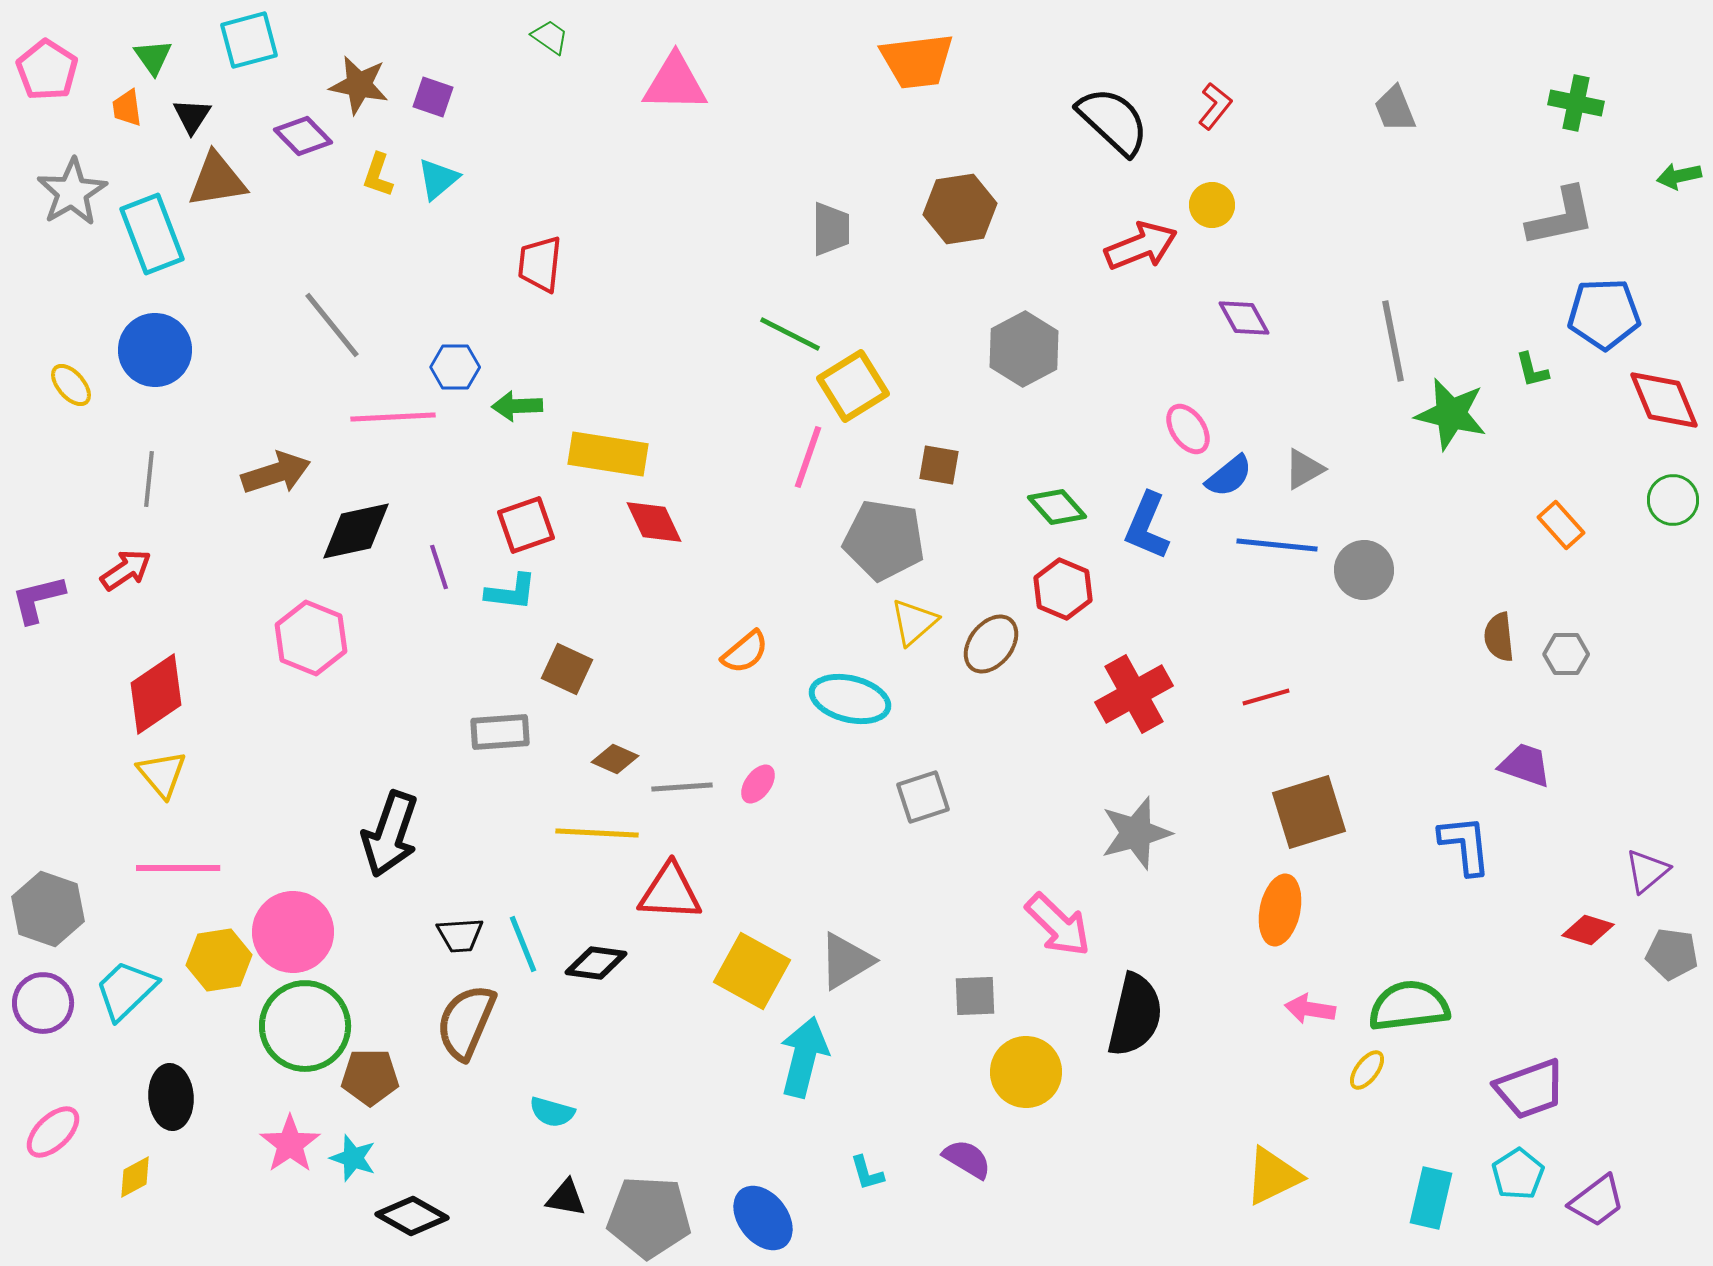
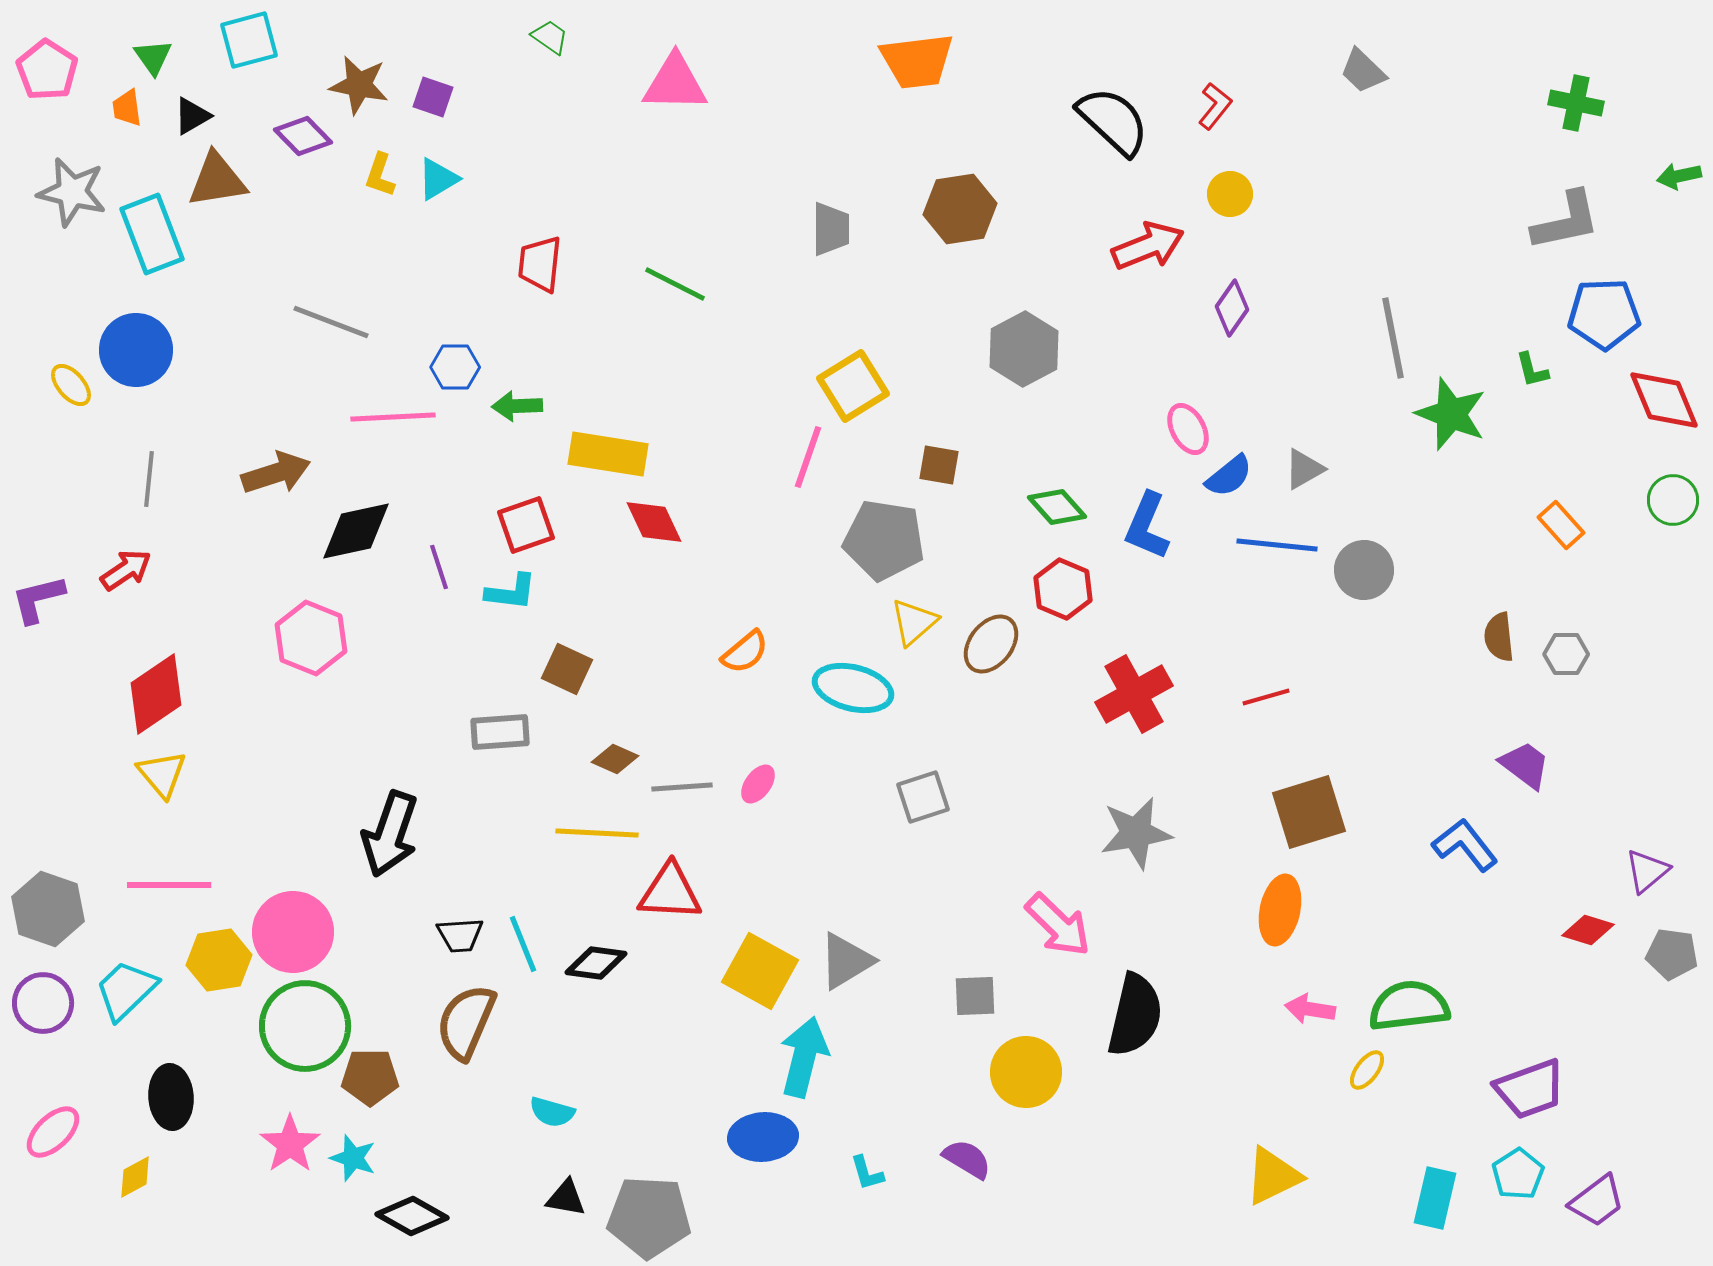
gray trapezoid at (1395, 109): moved 32 px left, 38 px up; rotated 24 degrees counterclockwise
black triangle at (192, 116): rotated 27 degrees clockwise
yellow L-shape at (378, 175): moved 2 px right
cyan triangle at (438, 179): rotated 9 degrees clockwise
gray star at (72, 192): rotated 28 degrees counterclockwise
yellow circle at (1212, 205): moved 18 px right, 11 px up
gray L-shape at (1561, 217): moved 5 px right, 4 px down
red arrow at (1141, 246): moved 7 px right
purple diamond at (1244, 318): moved 12 px left, 10 px up; rotated 64 degrees clockwise
gray line at (332, 325): moved 1 px left, 3 px up; rotated 30 degrees counterclockwise
green line at (790, 334): moved 115 px left, 50 px up
gray line at (1393, 341): moved 3 px up
blue circle at (155, 350): moved 19 px left
green star at (1451, 414): rotated 8 degrees clockwise
pink ellipse at (1188, 429): rotated 6 degrees clockwise
cyan ellipse at (850, 699): moved 3 px right, 11 px up
purple trapezoid at (1525, 765): rotated 18 degrees clockwise
gray star at (1136, 833): rotated 6 degrees clockwise
blue L-shape at (1465, 845): rotated 32 degrees counterclockwise
pink line at (178, 868): moved 9 px left, 17 px down
yellow square at (752, 971): moved 8 px right
cyan rectangle at (1431, 1198): moved 4 px right
blue ellipse at (763, 1218): moved 81 px up; rotated 56 degrees counterclockwise
